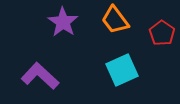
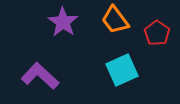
red pentagon: moved 5 px left
